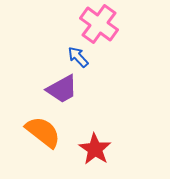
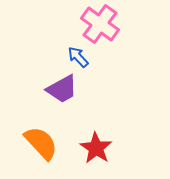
pink cross: moved 1 px right
orange semicircle: moved 2 px left, 11 px down; rotated 9 degrees clockwise
red star: moved 1 px right, 1 px up
